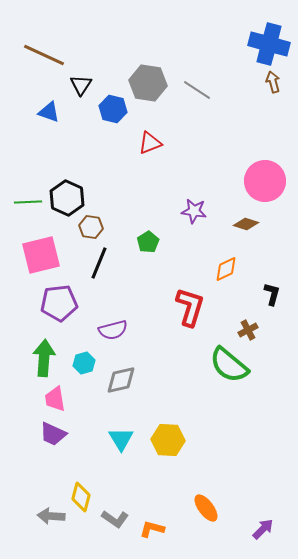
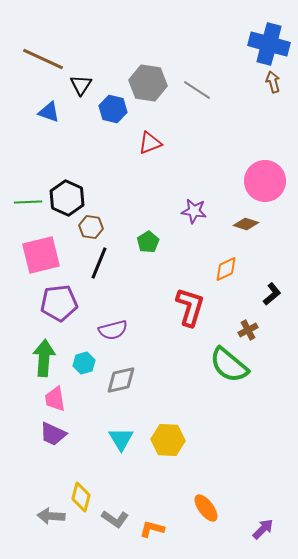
brown line: moved 1 px left, 4 px down
black L-shape: rotated 35 degrees clockwise
